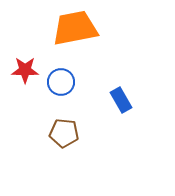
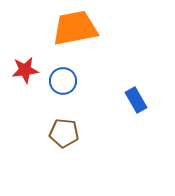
red star: rotated 8 degrees counterclockwise
blue circle: moved 2 px right, 1 px up
blue rectangle: moved 15 px right
